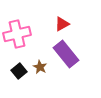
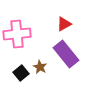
red triangle: moved 2 px right
pink cross: rotated 8 degrees clockwise
black square: moved 2 px right, 2 px down
